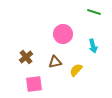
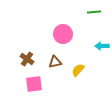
green line: rotated 24 degrees counterclockwise
cyan arrow: moved 9 px right; rotated 104 degrees clockwise
brown cross: moved 1 px right, 2 px down; rotated 16 degrees counterclockwise
yellow semicircle: moved 2 px right
